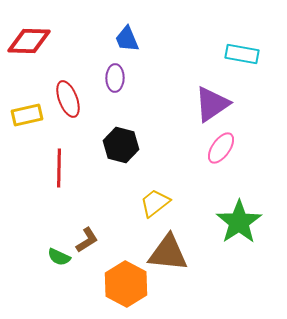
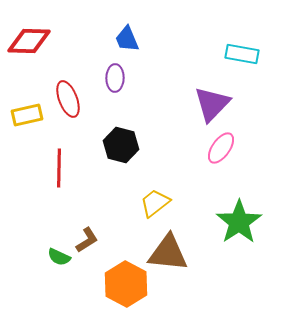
purple triangle: rotated 12 degrees counterclockwise
